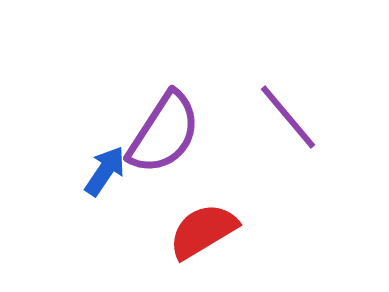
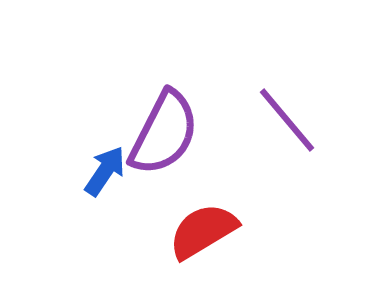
purple line: moved 1 px left, 3 px down
purple semicircle: rotated 6 degrees counterclockwise
